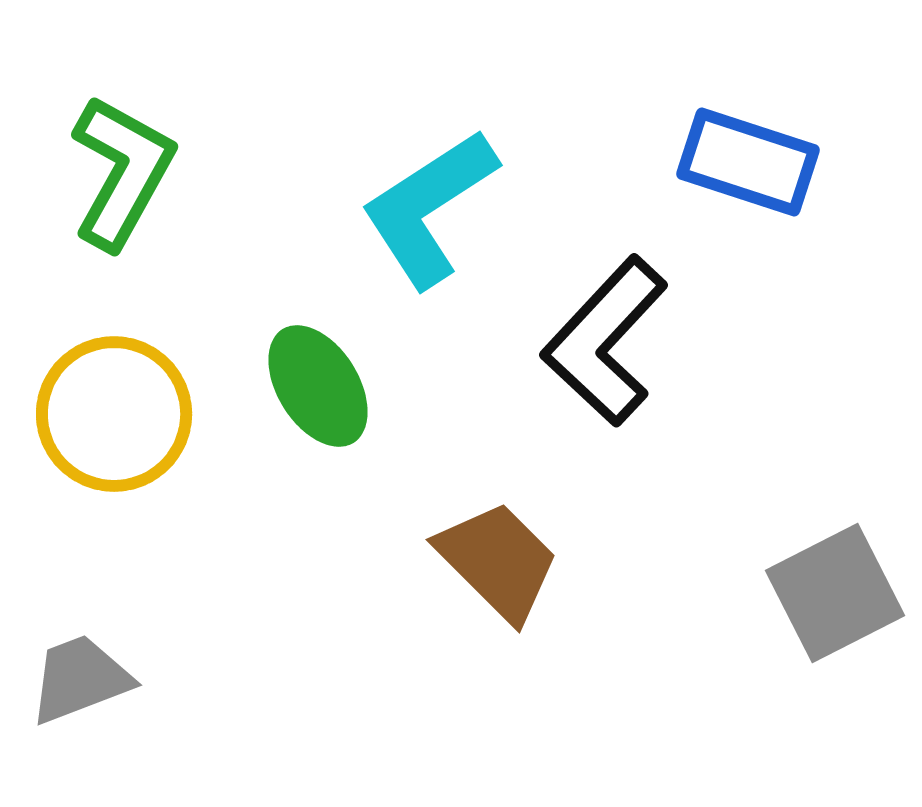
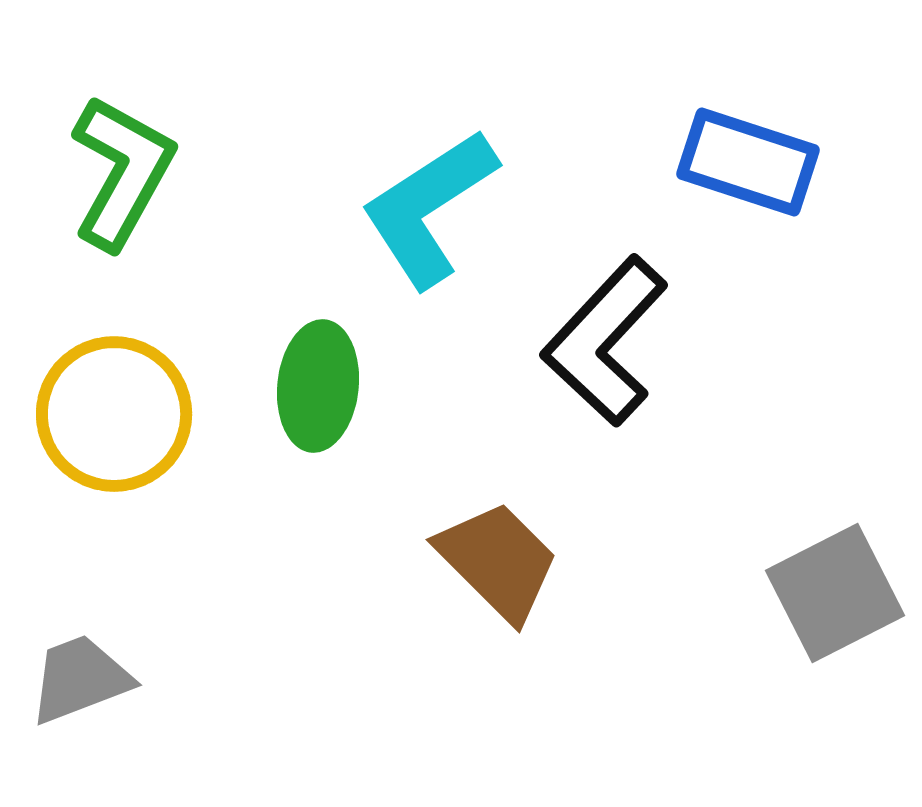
green ellipse: rotated 38 degrees clockwise
